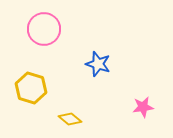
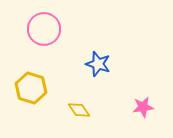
yellow diamond: moved 9 px right, 9 px up; rotated 15 degrees clockwise
